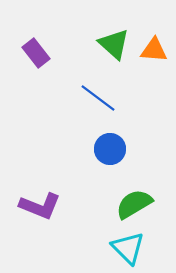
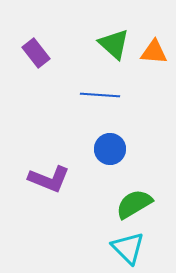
orange triangle: moved 2 px down
blue line: moved 2 px right, 3 px up; rotated 33 degrees counterclockwise
purple L-shape: moved 9 px right, 27 px up
